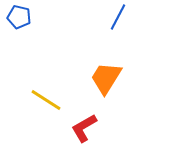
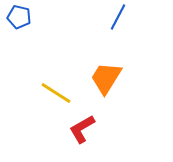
yellow line: moved 10 px right, 7 px up
red L-shape: moved 2 px left, 1 px down
